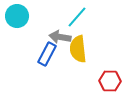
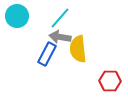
cyan line: moved 17 px left, 1 px down
